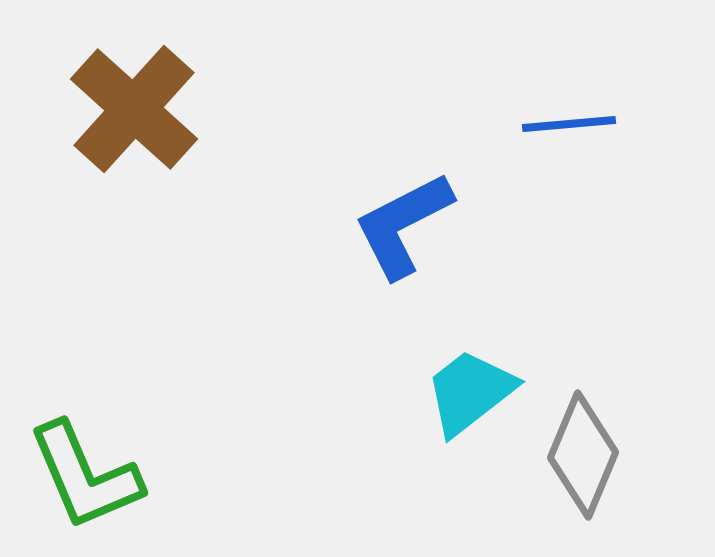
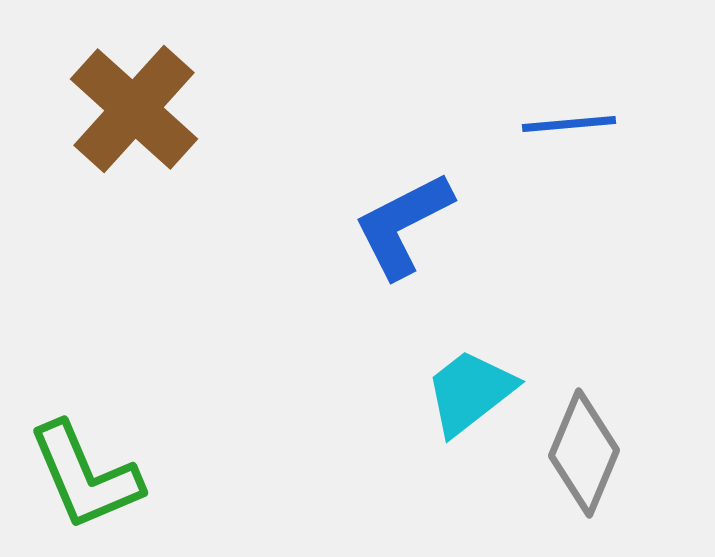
gray diamond: moved 1 px right, 2 px up
